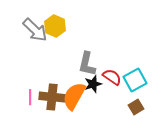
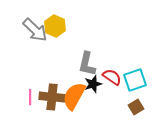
cyan square: rotated 10 degrees clockwise
